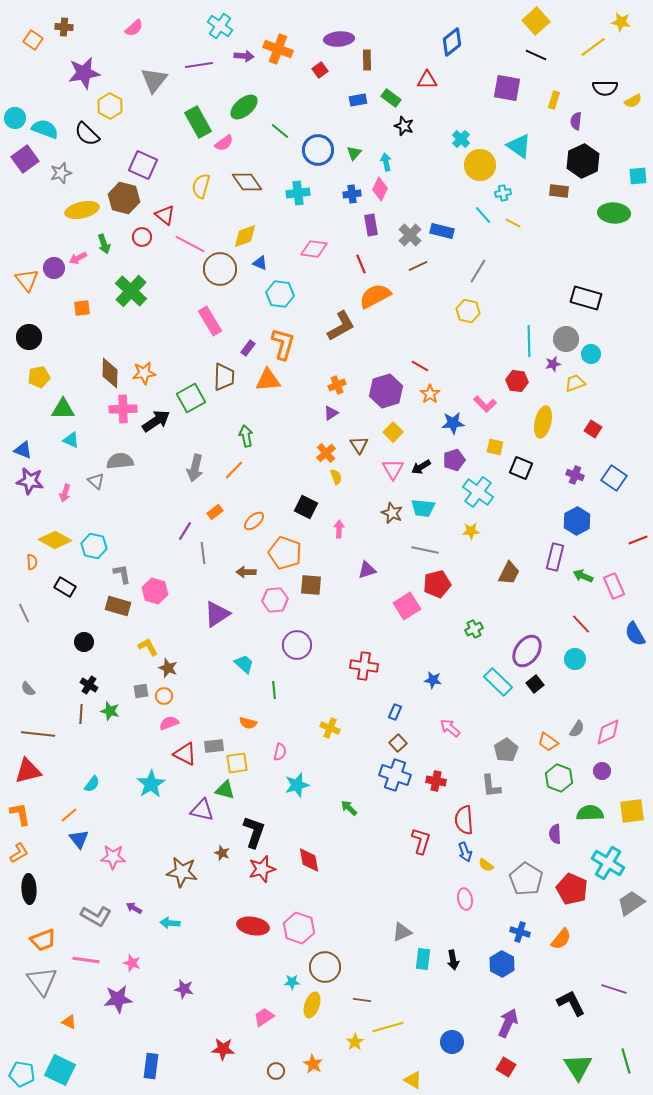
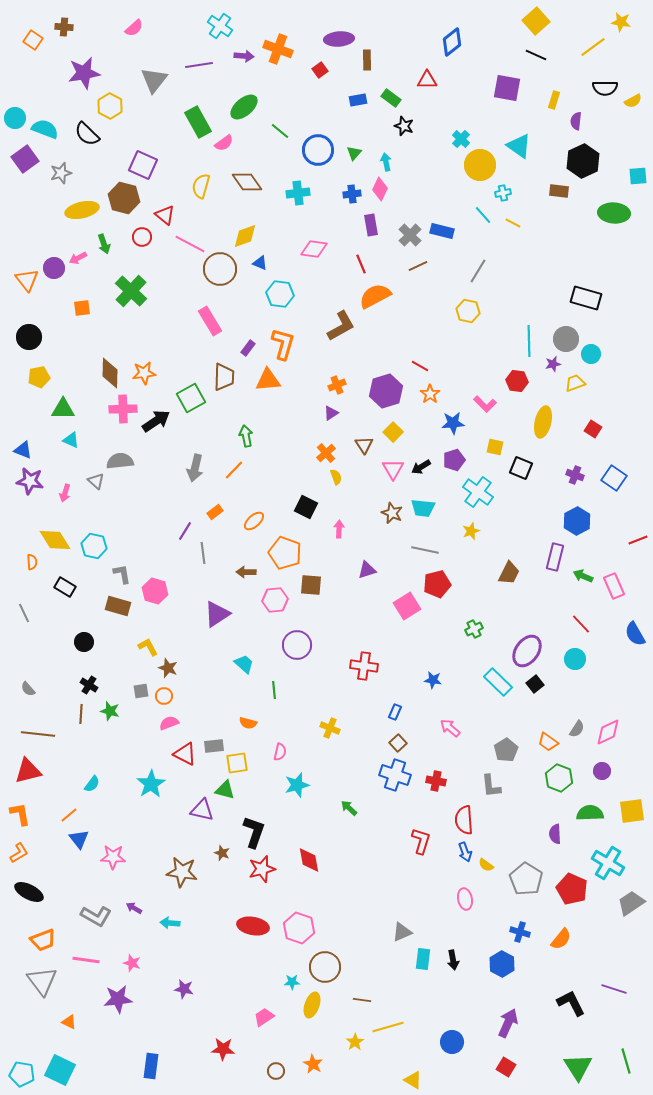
brown triangle at (359, 445): moved 5 px right
yellow star at (471, 531): rotated 18 degrees counterclockwise
yellow diamond at (55, 540): rotated 28 degrees clockwise
black ellipse at (29, 889): moved 3 px down; rotated 60 degrees counterclockwise
